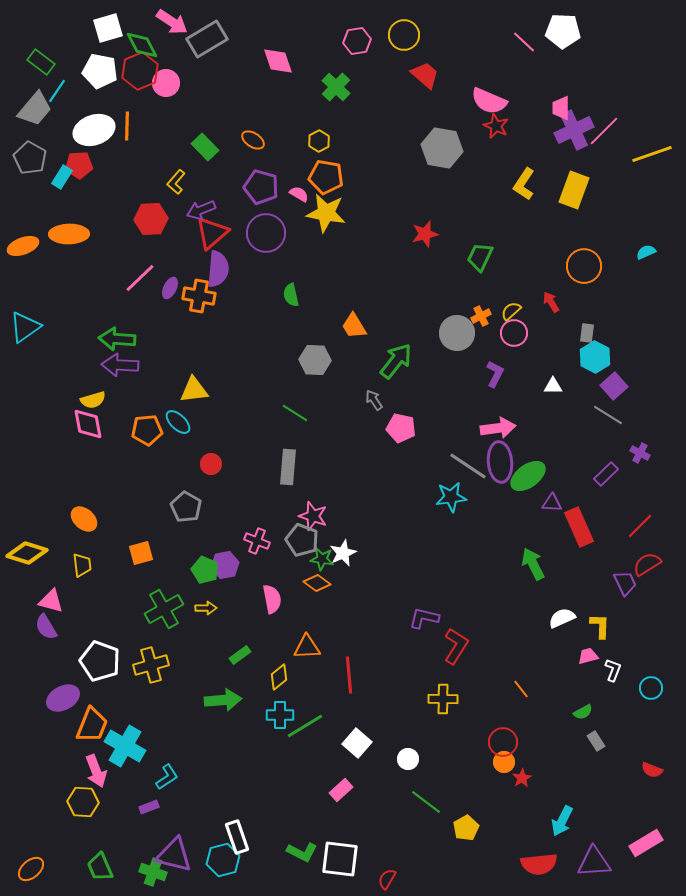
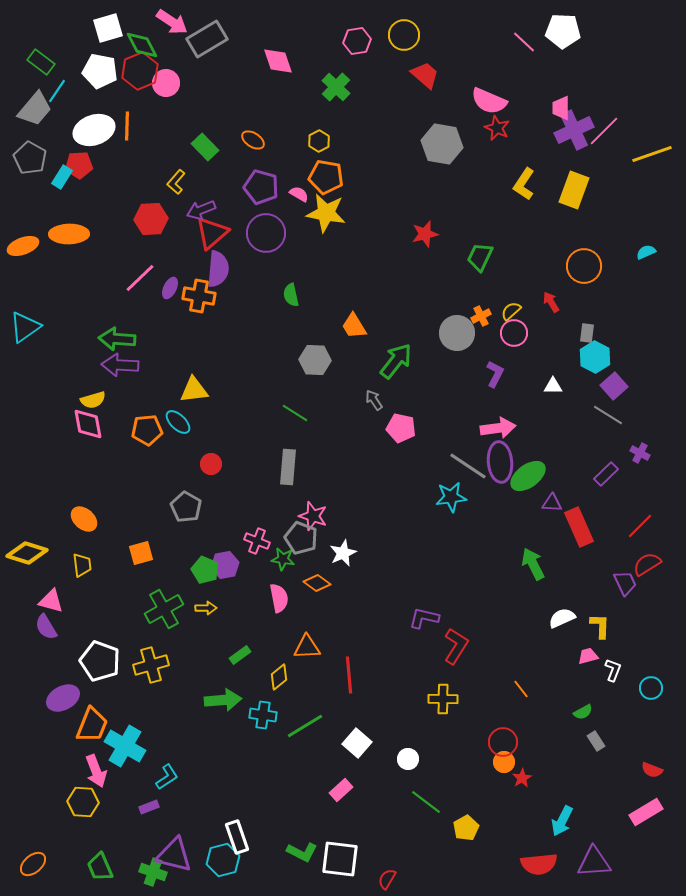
red star at (496, 126): moved 1 px right, 2 px down
gray hexagon at (442, 148): moved 4 px up
gray pentagon at (302, 540): moved 1 px left, 2 px up
green star at (322, 559): moved 39 px left
pink semicircle at (272, 599): moved 7 px right, 1 px up
cyan cross at (280, 715): moved 17 px left; rotated 8 degrees clockwise
pink rectangle at (646, 843): moved 31 px up
orange ellipse at (31, 869): moved 2 px right, 5 px up
